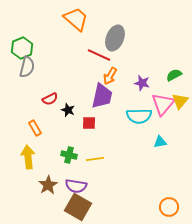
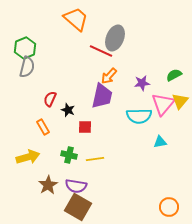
green hexagon: moved 3 px right
red line: moved 2 px right, 4 px up
orange arrow: moved 1 px left; rotated 12 degrees clockwise
purple star: rotated 21 degrees counterclockwise
red semicircle: rotated 140 degrees clockwise
red square: moved 4 px left, 4 px down
orange rectangle: moved 8 px right, 1 px up
yellow arrow: rotated 80 degrees clockwise
